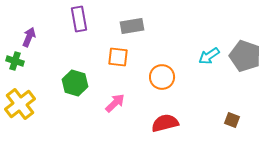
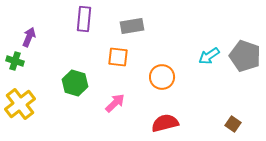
purple rectangle: moved 5 px right; rotated 15 degrees clockwise
brown square: moved 1 px right, 4 px down; rotated 14 degrees clockwise
